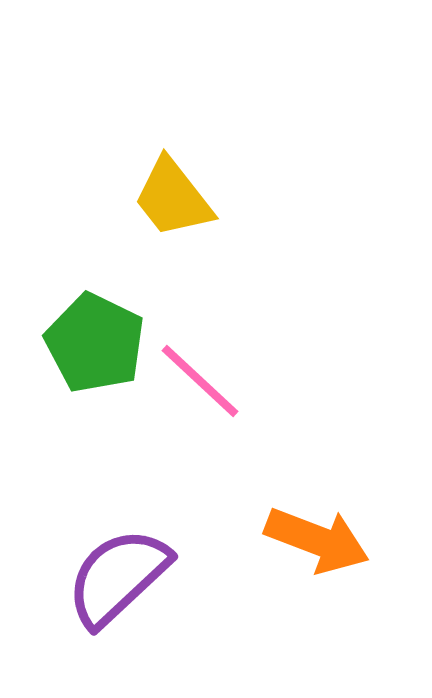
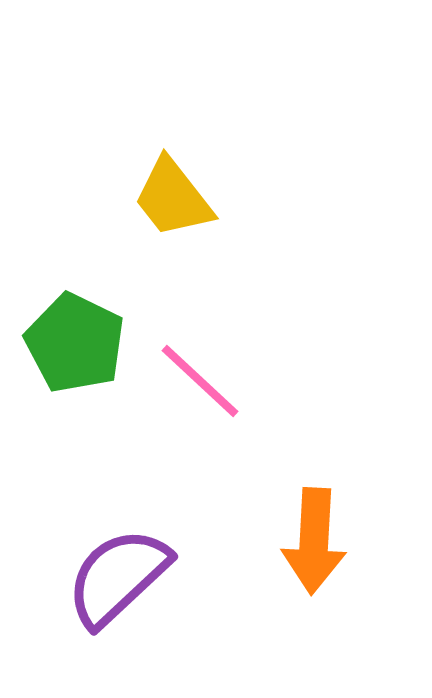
green pentagon: moved 20 px left
orange arrow: moved 3 px left, 1 px down; rotated 72 degrees clockwise
